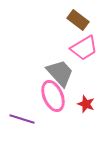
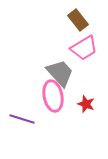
brown rectangle: rotated 15 degrees clockwise
pink ellipse: rotated 12 degrees clockwise
